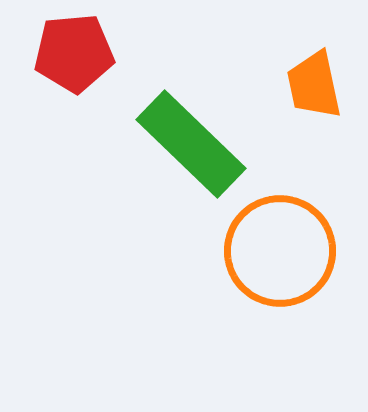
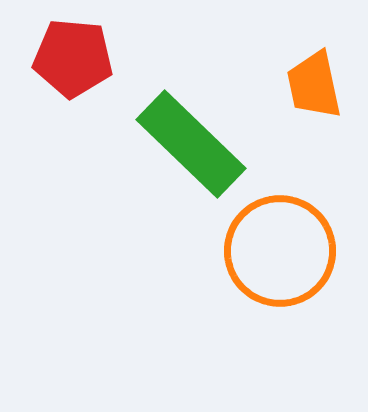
red pentagon: moved 1 px left, 5 px down; rotated 10 degrees clockwise
